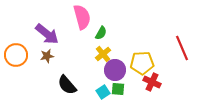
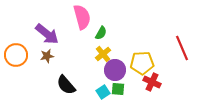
black semicircle: moved 1 px left
